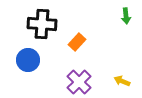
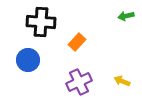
green arrow: rotated 84 degrees clockwise
black cross: moved 1 px left, 2 px up
purple cross: rotated 20 degrees clockwise
